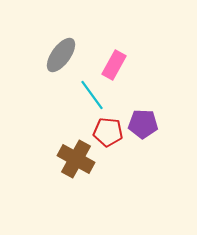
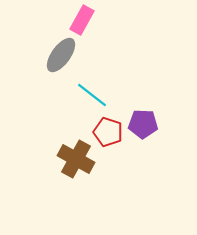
pink rectangle: moved 32 px left, 45 px up
cyan line: rotated 16 degrees counterclockwise
red pentagon: rotated 12 degrees clockwise
